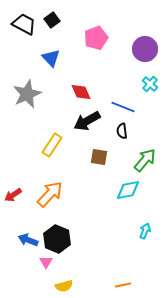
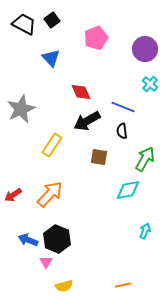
gray star: moved 6 px left, 15 px down
green arrow: moved 1 px up; rotated 10 degrees counterclockwise
